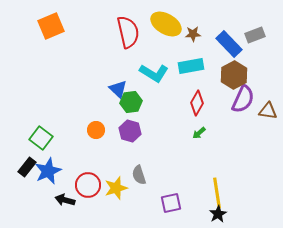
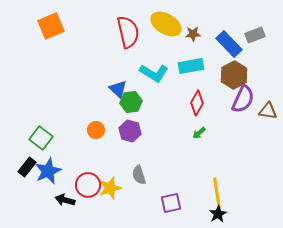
yellow star: moved 6 px left
